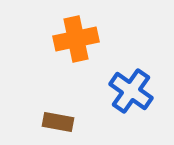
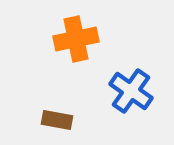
brown rectangle: moved 1 px left, 2 px up
